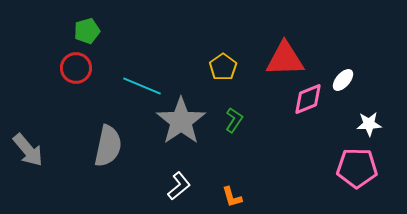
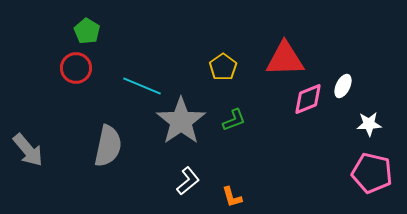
green pentagon: rotated 25 degrees counterclockwise
white ellipse: moved 6 px down; rotated 15 degrees counterclockwise
green L-shape: rotated 35 degrees clockwise
pink pentagon: moved 15 px right, 5 px down; rotated 12 degrees clockwise
white L-shape: moved 9 px right, 5 px up
